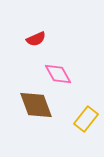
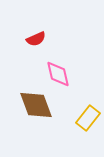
pink diamond: rotated 16 degrees clockwise
yellow rectangle: moved 2 px right, 1 px up
